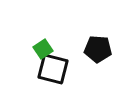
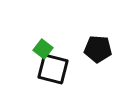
green square: rotated 18 degrees counterclockwise
